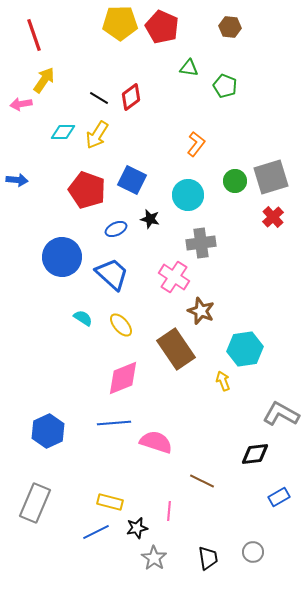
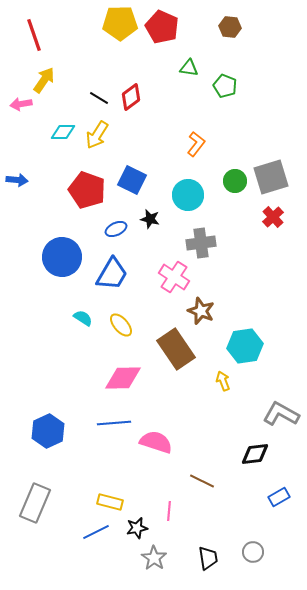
blue trapezoid at (112, 274): rotated 78 degrees clockwise
cyan hexagon at (245, 349): moved 3 px up
pink diamond at (123, 378): rotated 21 degrees clockwise
